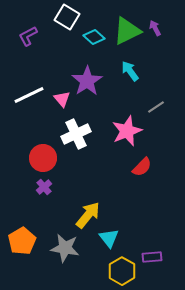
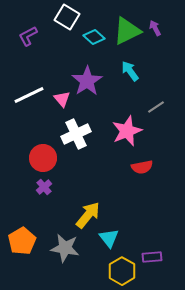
red semicircle: rotated 35 degrees clockwise
